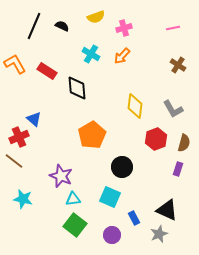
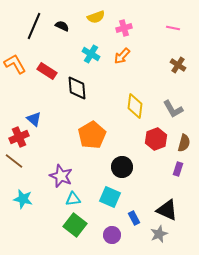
pink line: rotated 24 degrees clockwise
